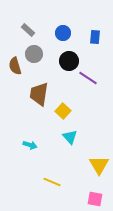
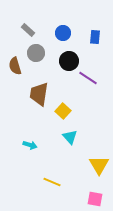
gray circle: moved 2 px right, 1 px up
